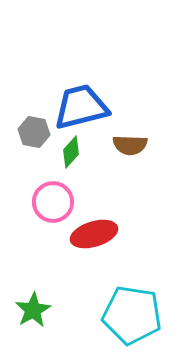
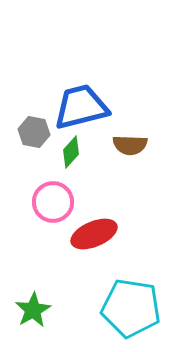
red ellipse: rotated 6 degrees counterclockwise
cyan pentagon: moved 1 px left, 7 px up
